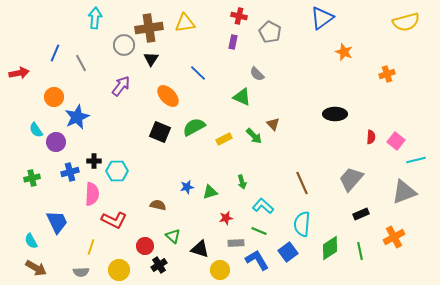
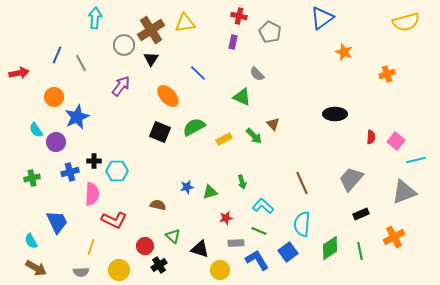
brown cross at (149, 28): moved 2 px right, 2 px down; rotated 24 degrees counterclockwise
blue line at (55, 53): moved 2 px right, 2 px down
